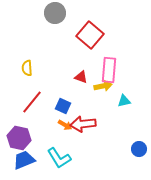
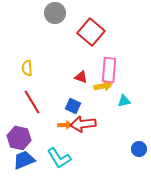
red square: moved 1 px right, 3 px up
red line: rotated 70 degrees counterclockwise
blue square: moved 10 px right
orange arrow: rotated 32 degrees counterclockwise
